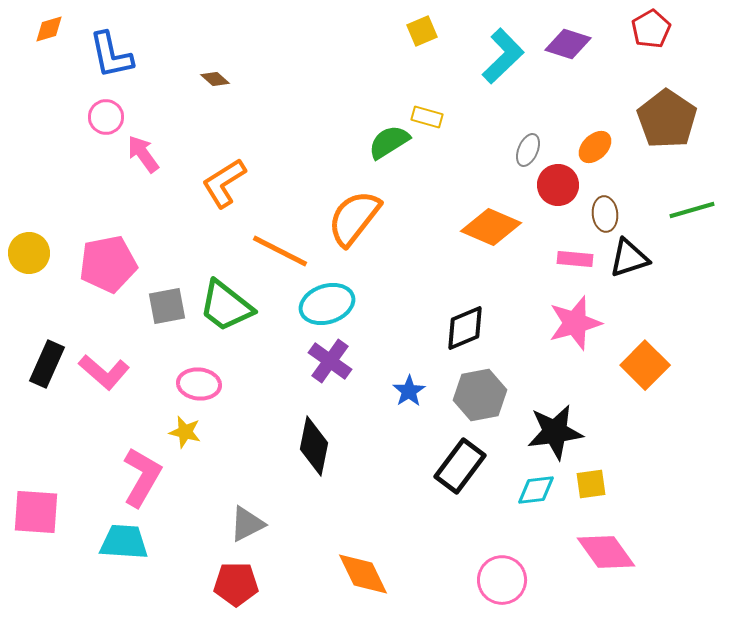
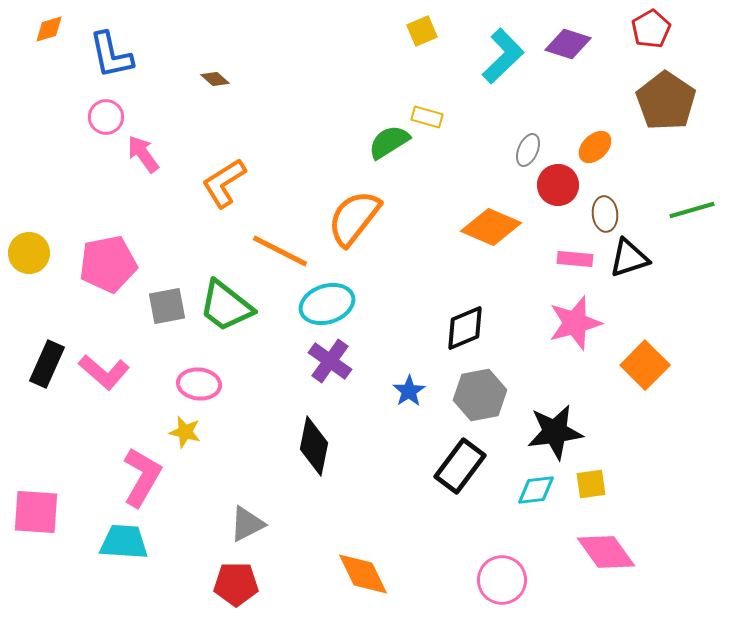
brown pentagon at (667, 119): moved 1 px left, 18 px up
